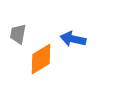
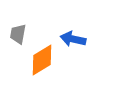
orange diamond: moved 1 px right, 1 px down
